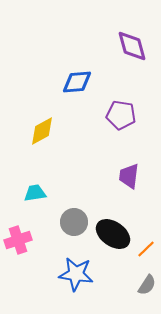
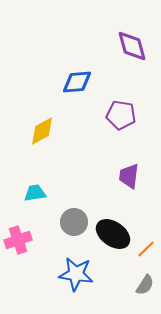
gray semicircle: moved 2 px left
